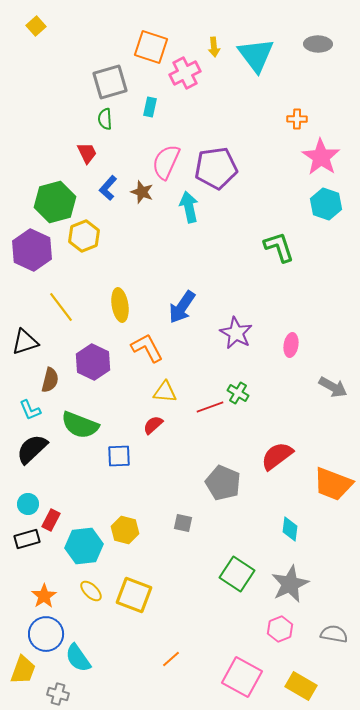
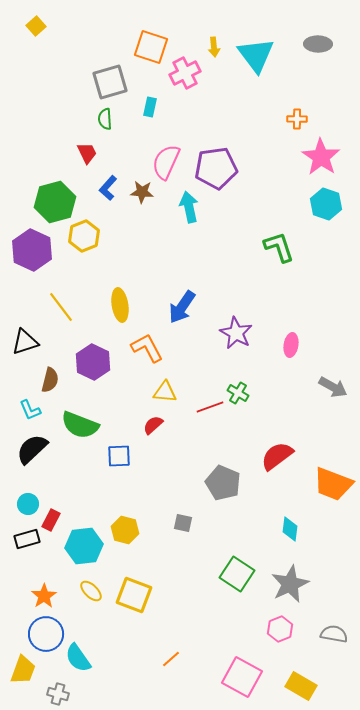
brown star at (142, 192): rotated 15 degrees counterclockwise
